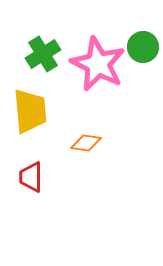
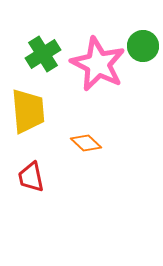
green circle: moved 1 px up
yellow trapezoid: moved 2 px left
orange diamond: rotated 36 degrees clockwise
red trapezoid: rotated 12 degrees counterclockwise
